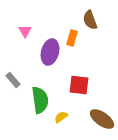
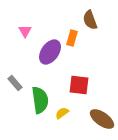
purple ellipse: rotated 20 degrees clockwise
gray rectangle: moved 2 px right, 3 px down
yellow semicircle: moved 1 px right, 4 px up
